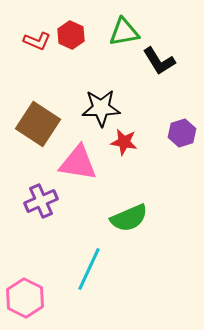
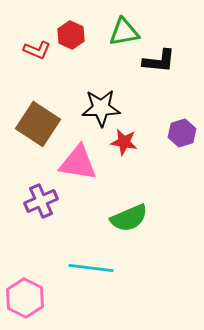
red L-shape: moved 9 px down
black L-shape: rotated 52 degrees counterclockwise
cyan line: moved 2 px right, 1 px up; rotated 72 degrees clockwise
